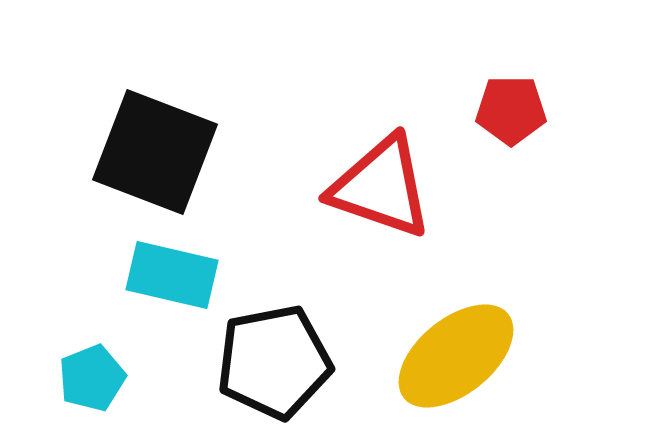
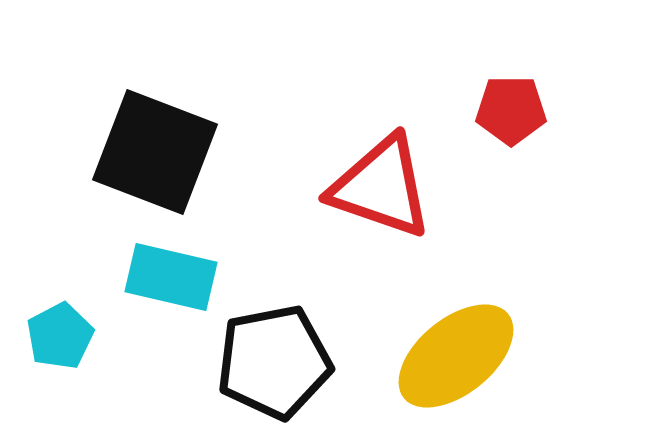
cyan rectangle: moved 1 px left, 2 px down
cyan pentagon: moved 32 px left, 42 px up; rotated 6 degrees counterclockwise
